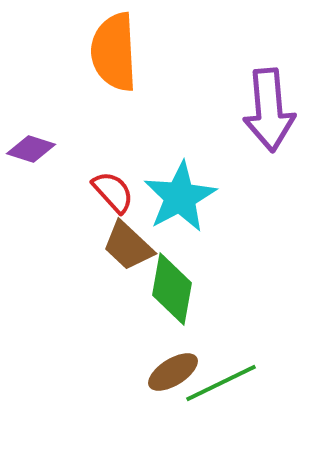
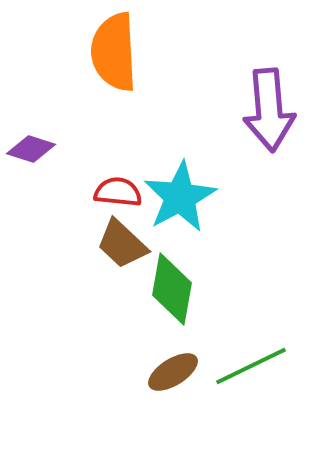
red semicircle: moved 5 px right; rotated 42 degrees counterclockwise
brown trapezoid: moved 6 px left, 2 px up
green line: moved 30 px right, 17 px up
